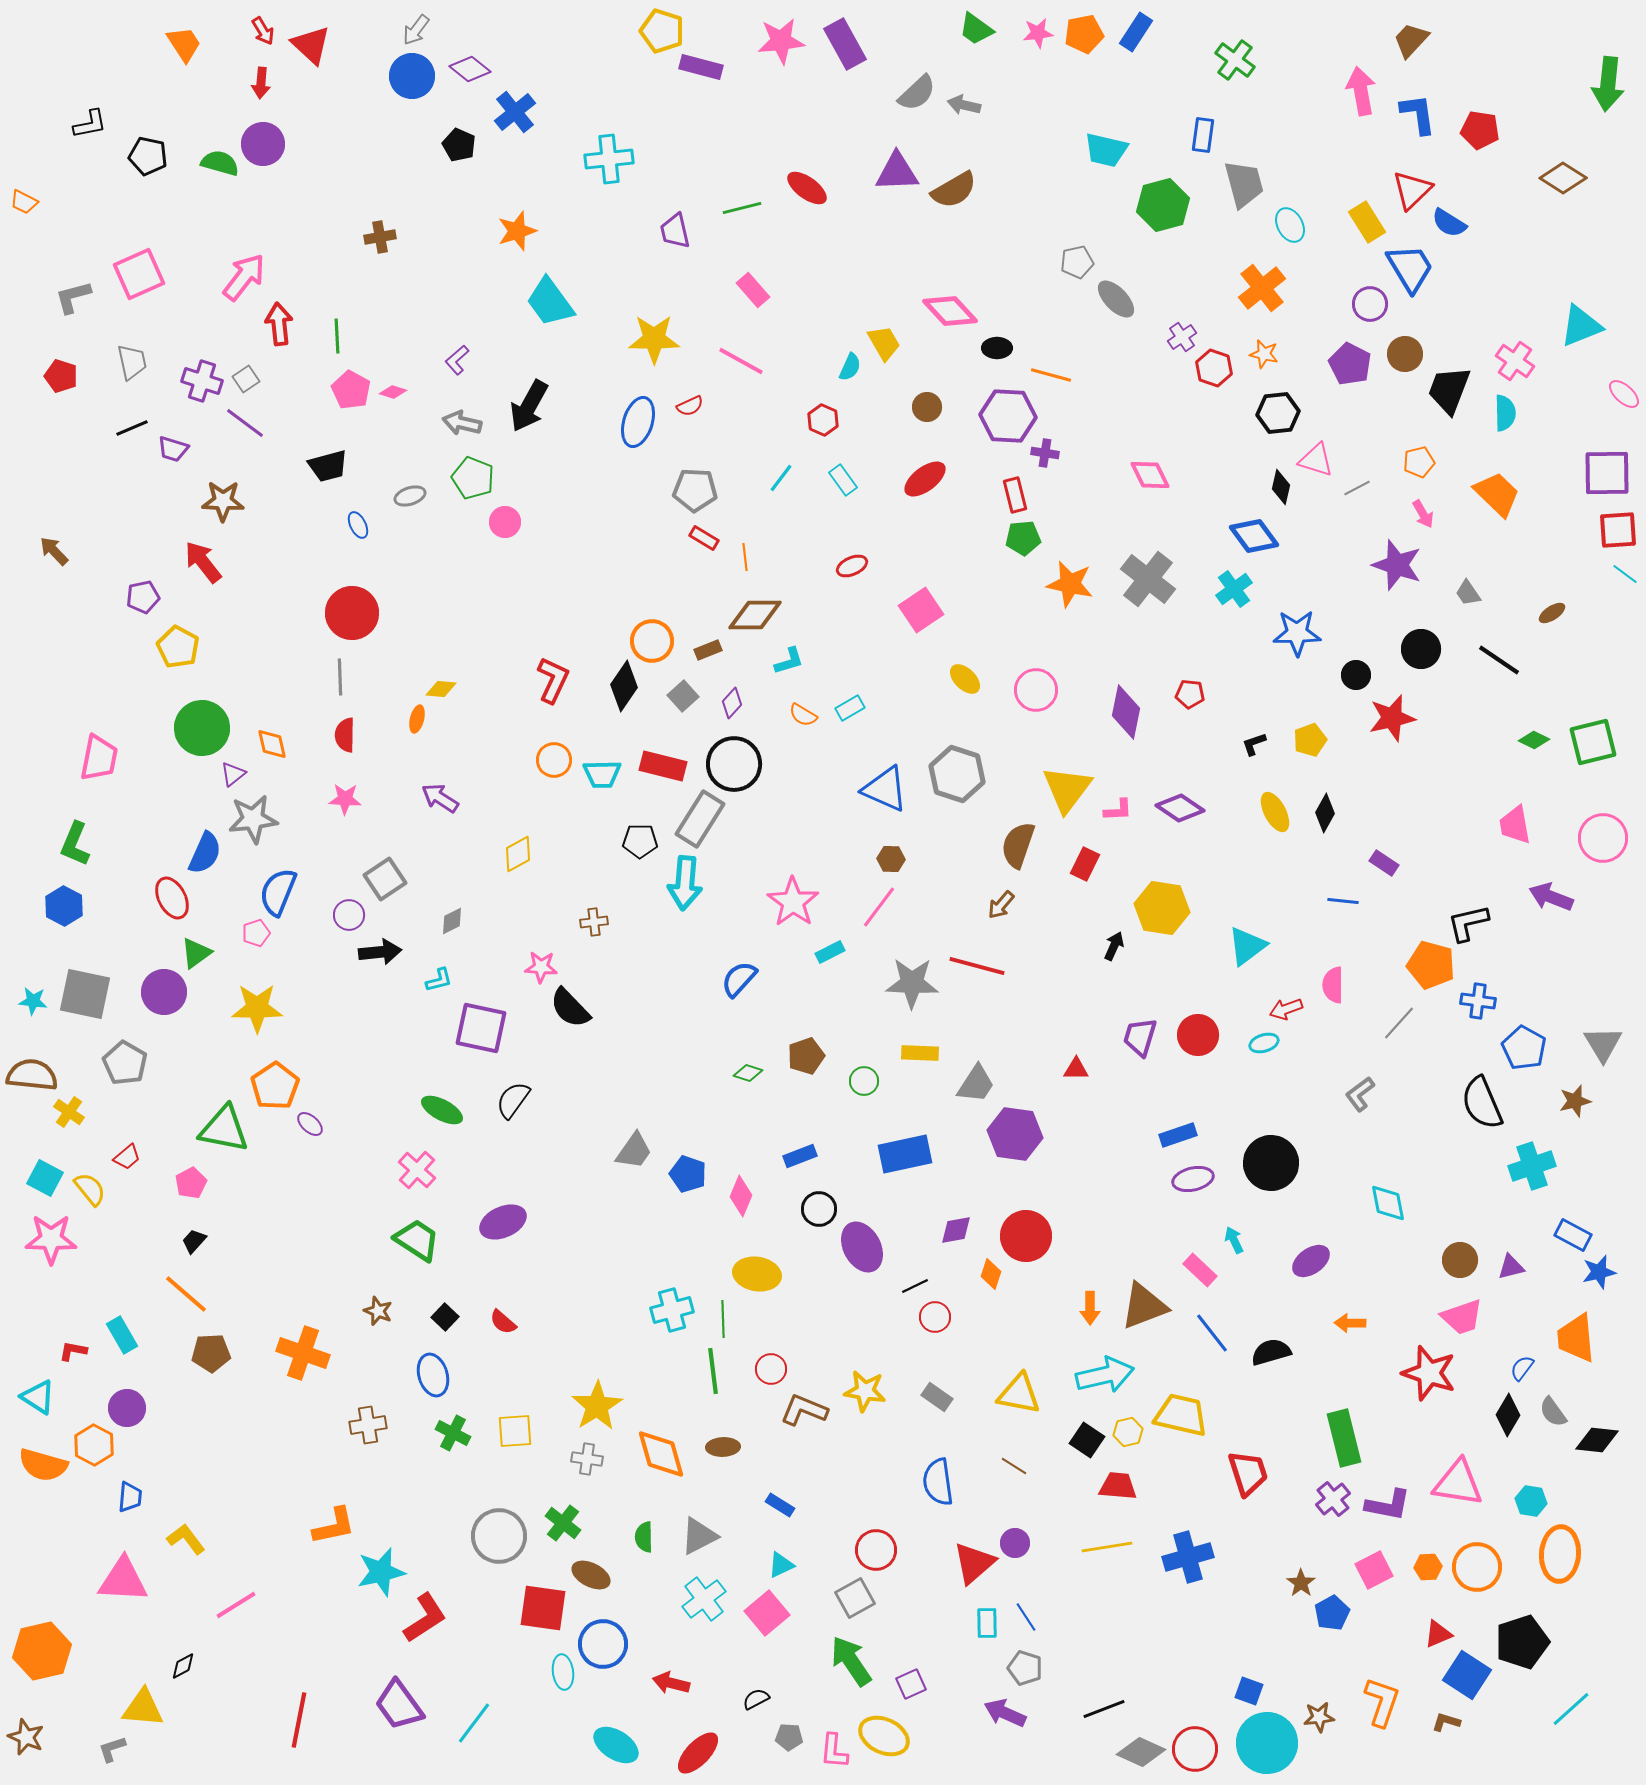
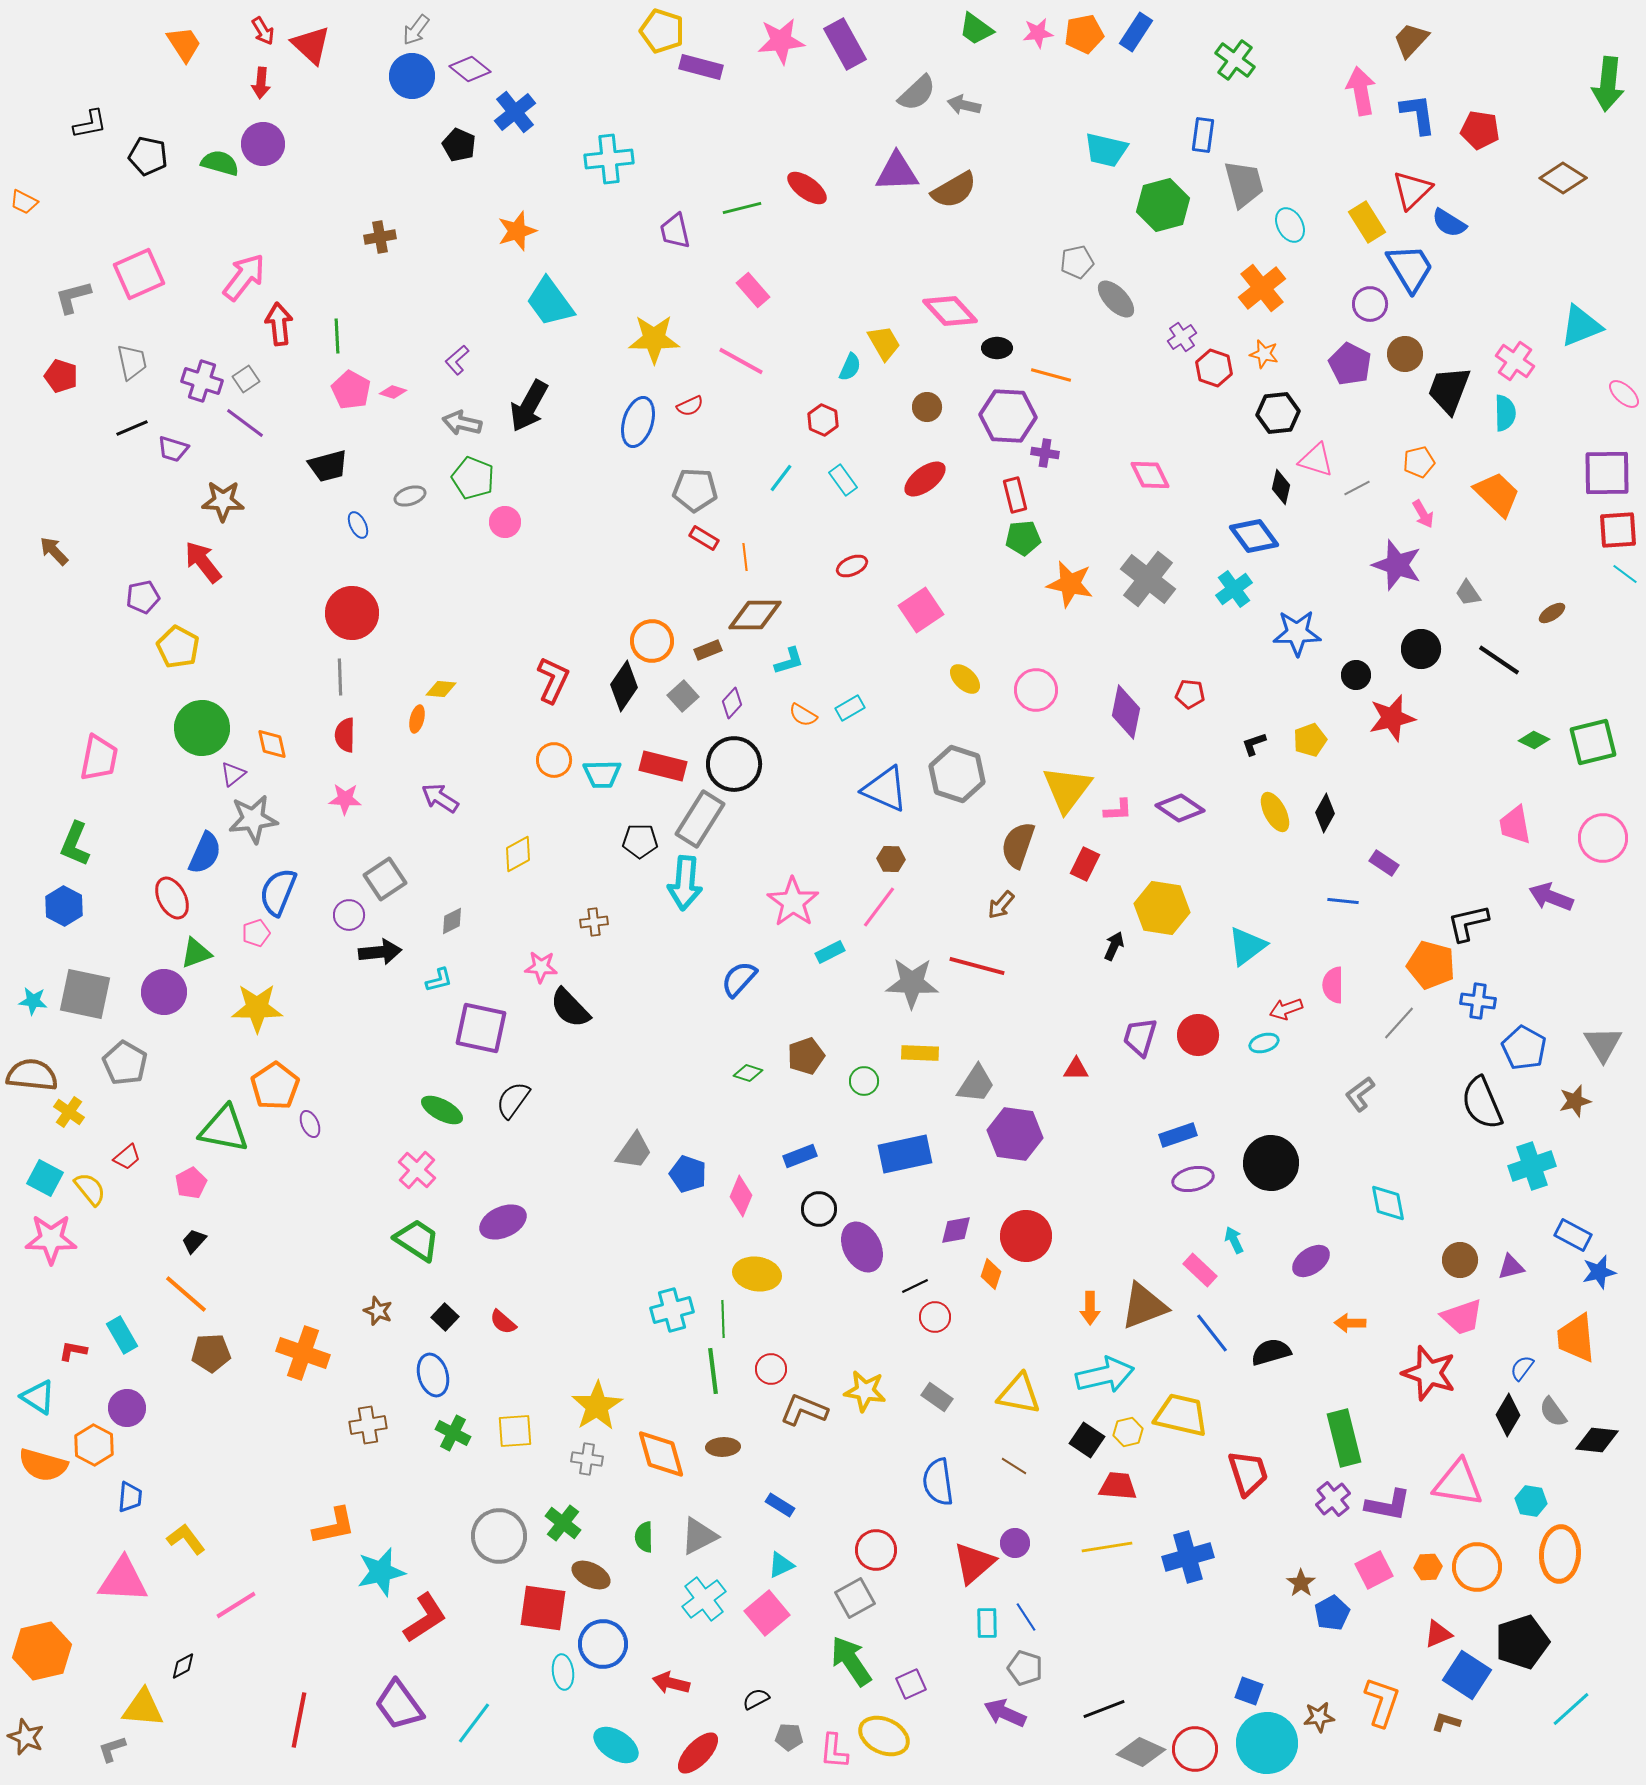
green triangle at (196, 953): rotated 16 degrees clockwise
purple ellipse at (310, 1124): rotated 24 degrees clockwise
